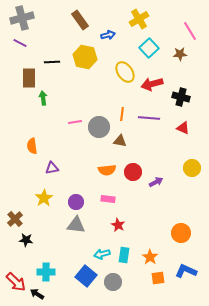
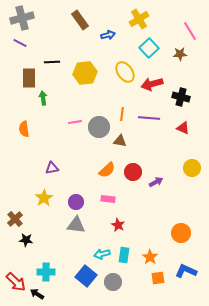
yellow hexagon at (85, 57): moved 16 px down; rotated 20 degrees counterclockwise
orange semicircle at (32, 146): moved 8 px left, 17 px up
orange semicircle at (107, 170): rotated 36 degrees counterclockwise
